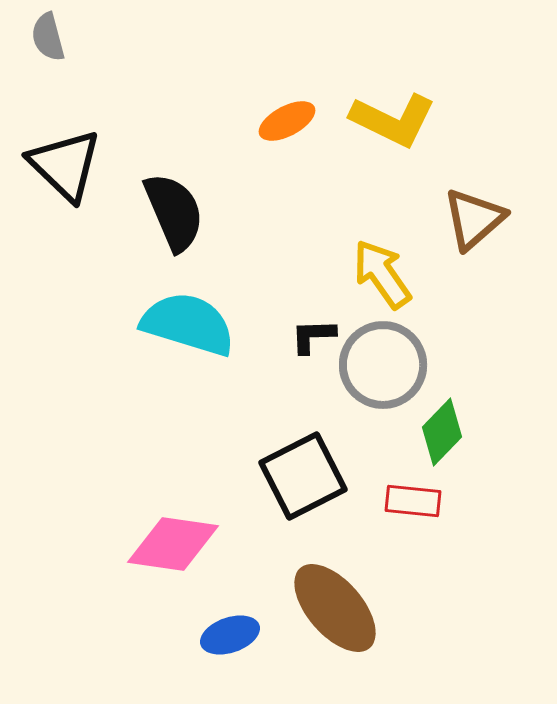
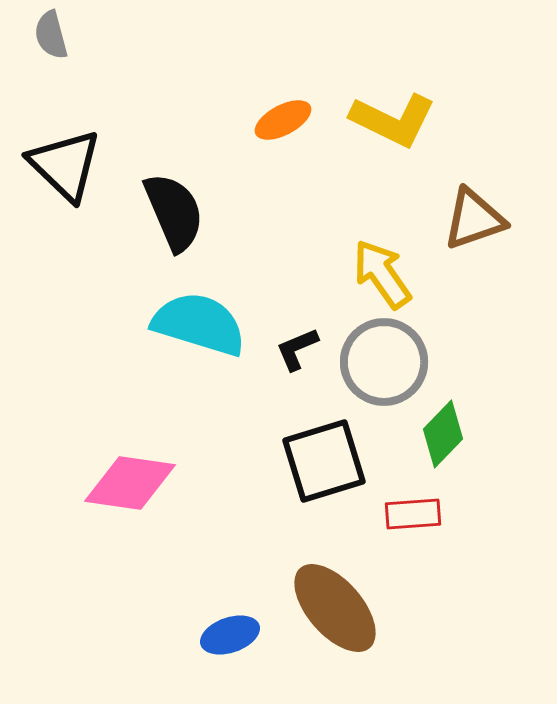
gray semicircle: moved 3 px right, 2 px up
orange ellipse: moved 4 px left, 1 px up
brown triangle: rotated 22 degrees clockwise
cyan semicircle: moved 11 px right
black L-shape: moved 16 px left, 13 px down; rotated 21 degrees counterclockwise
gray circle: moved 1 px right, 3 px up
green diamond: moved 1 px right, 2 px down
black square: moved 21 px right, 15 px up; rotated 10 degrees clockwise
red rectangle: moved 13 px down; rotated 10 degrees counterclockwise
pink diamond: moved 43 px left, 61 px up
